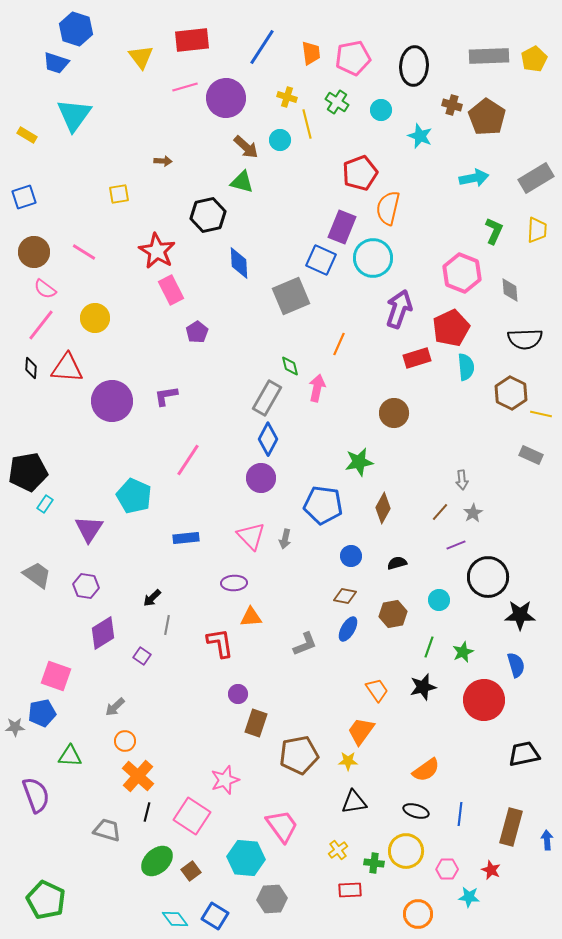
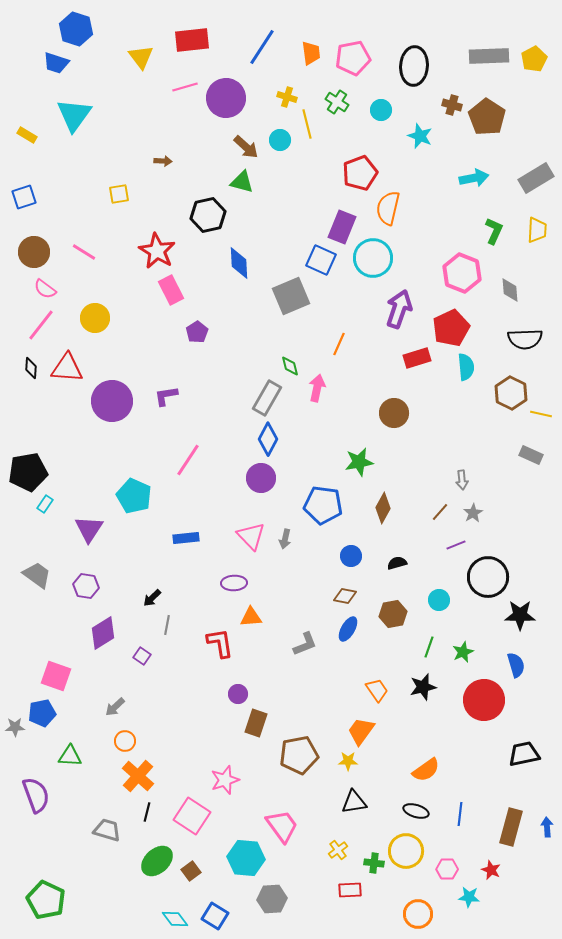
blue arrow at (547, 840): moved 13 px up
